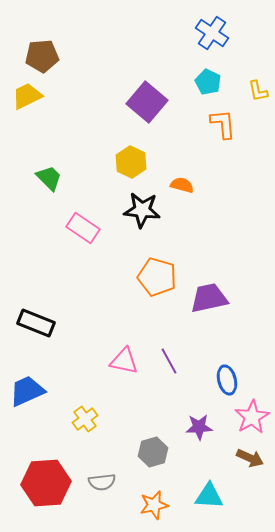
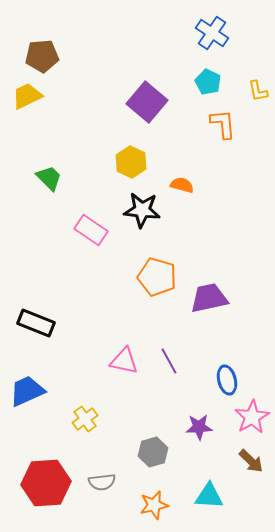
pink rectangle: moved 8 px right, 2 px down
brown arrow: moved 1 px right, 3 px down; rotated 20 degrees clockwise
